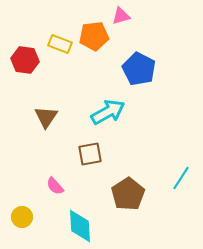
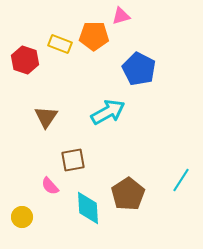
orange pentagon: rotated 8 degrees clockwise
red hexagon: rotated 12 degrees clockwise
brown square: moved 17 px left, 6 px down
cyan line: moved 2 px down
pink semicircle: moved 5 px left
cyan diamond: moved 8 px right, 18 px up
